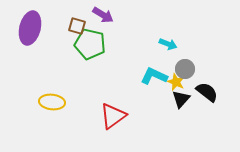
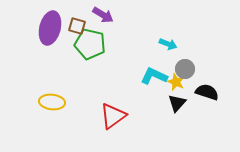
purple ellipse: moved 20 px right
black semicircle: rotated 20 degrees counterclockwise
black triangle: moved 4 px left, 4 px down
